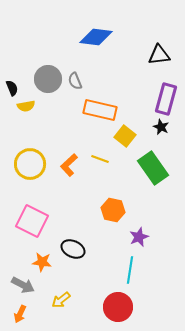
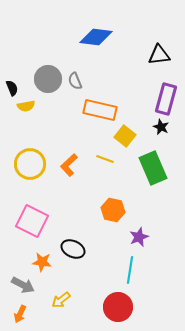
yellow line: moved 5 px right
green rectangle: rotated 12 degrees clockwise
